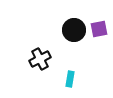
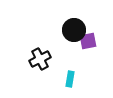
purple square: moved 11 px left, 12 px down
